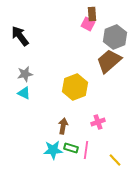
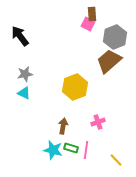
cyan star: rotated 18 degrees clockwise
yellow line: moved 1 px right
